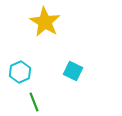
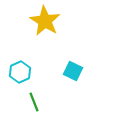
yellow star: moved 1 px up
